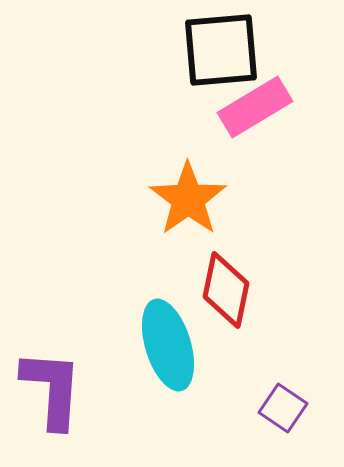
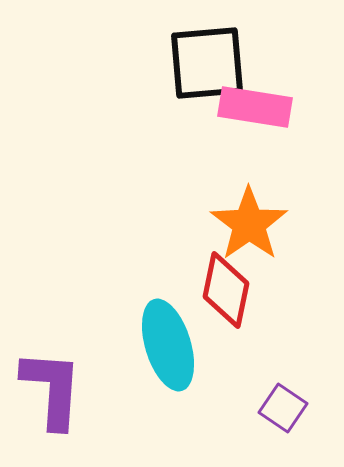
black square: moved 14 px left, 13 px down
pink rectangle: rotated 40 degrees clockwise
orange star: moved 61 px right, 25 px down
